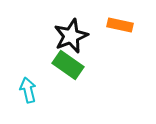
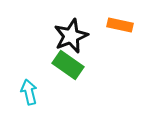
cyan arrow: moved 1 px right, 2 px down
